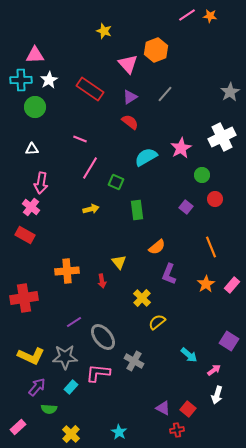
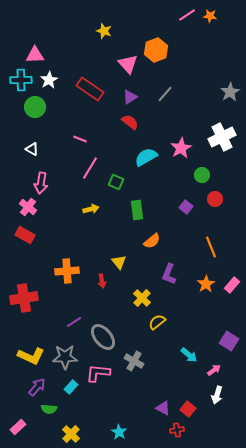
white triangle at (32, 149): rotated 32 degrees clockwise
pink cross at (31, 207): moved 3 px left
orange semicircle at (157, 247): moved 5 px left, 6 px up
